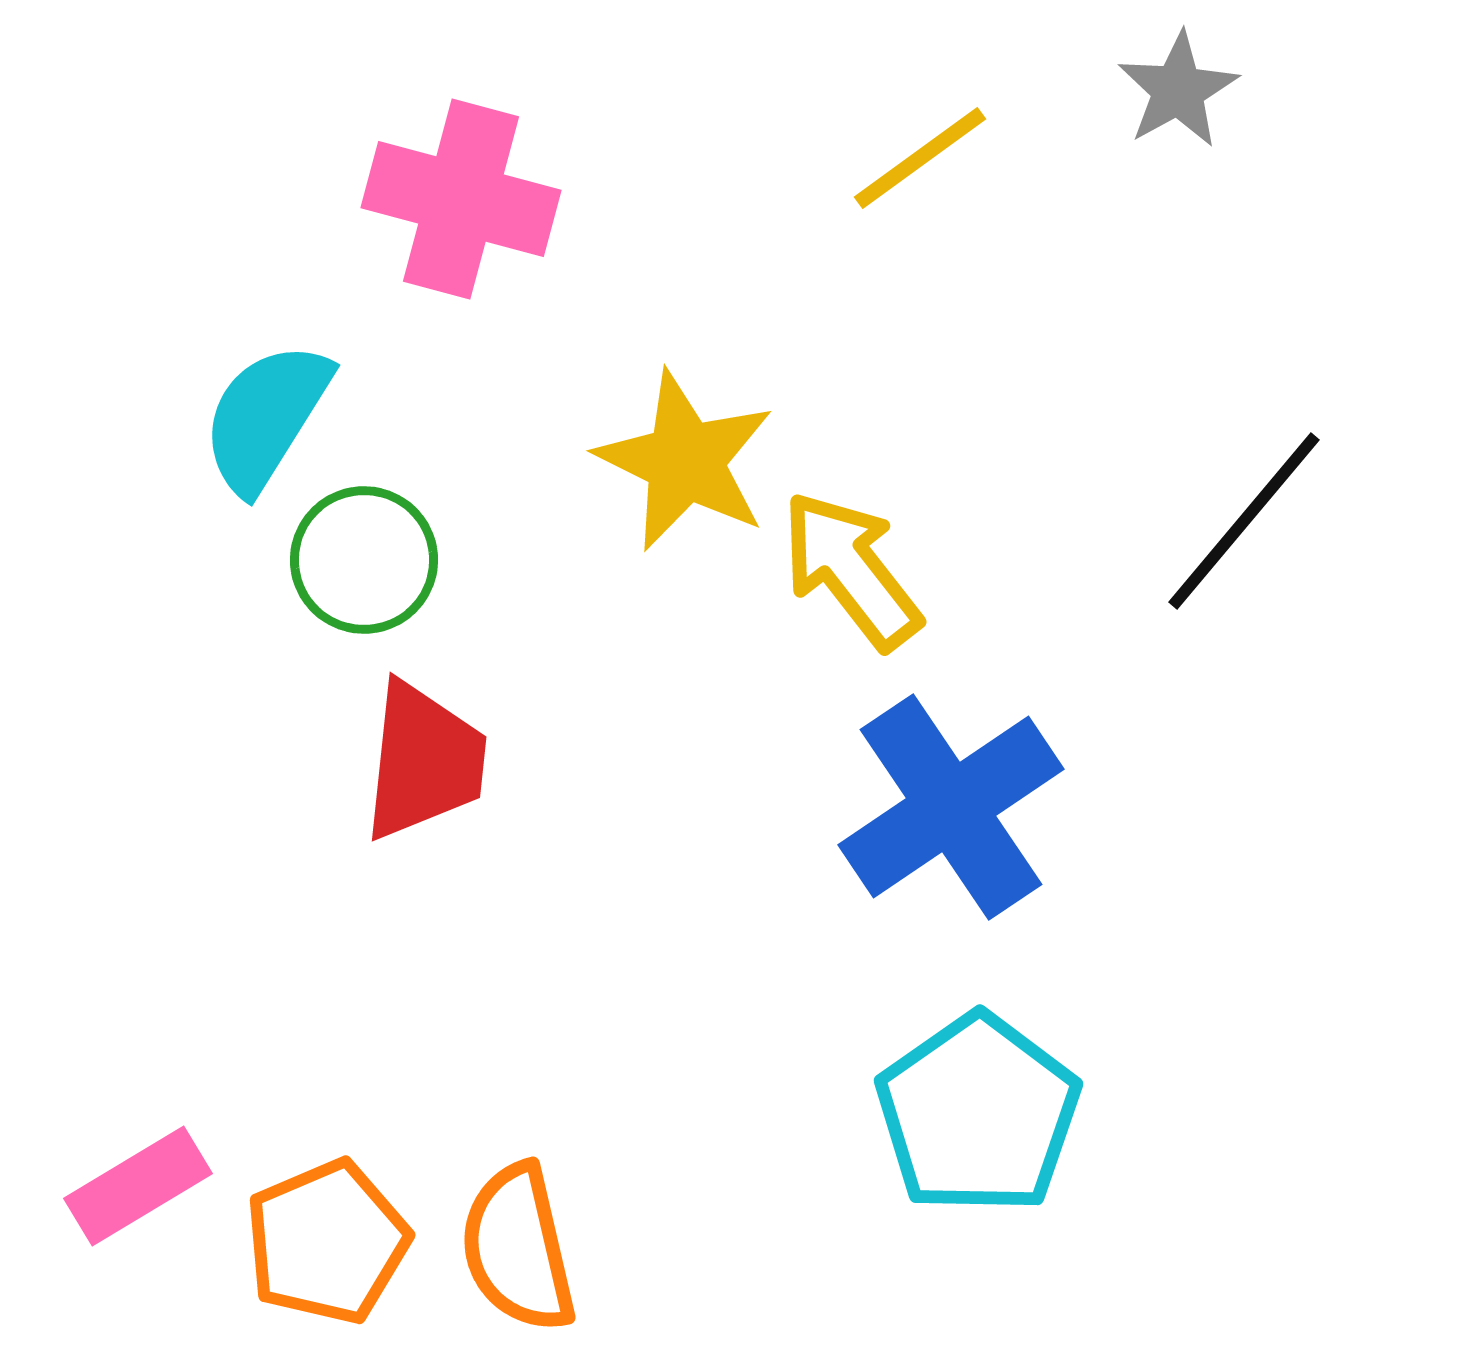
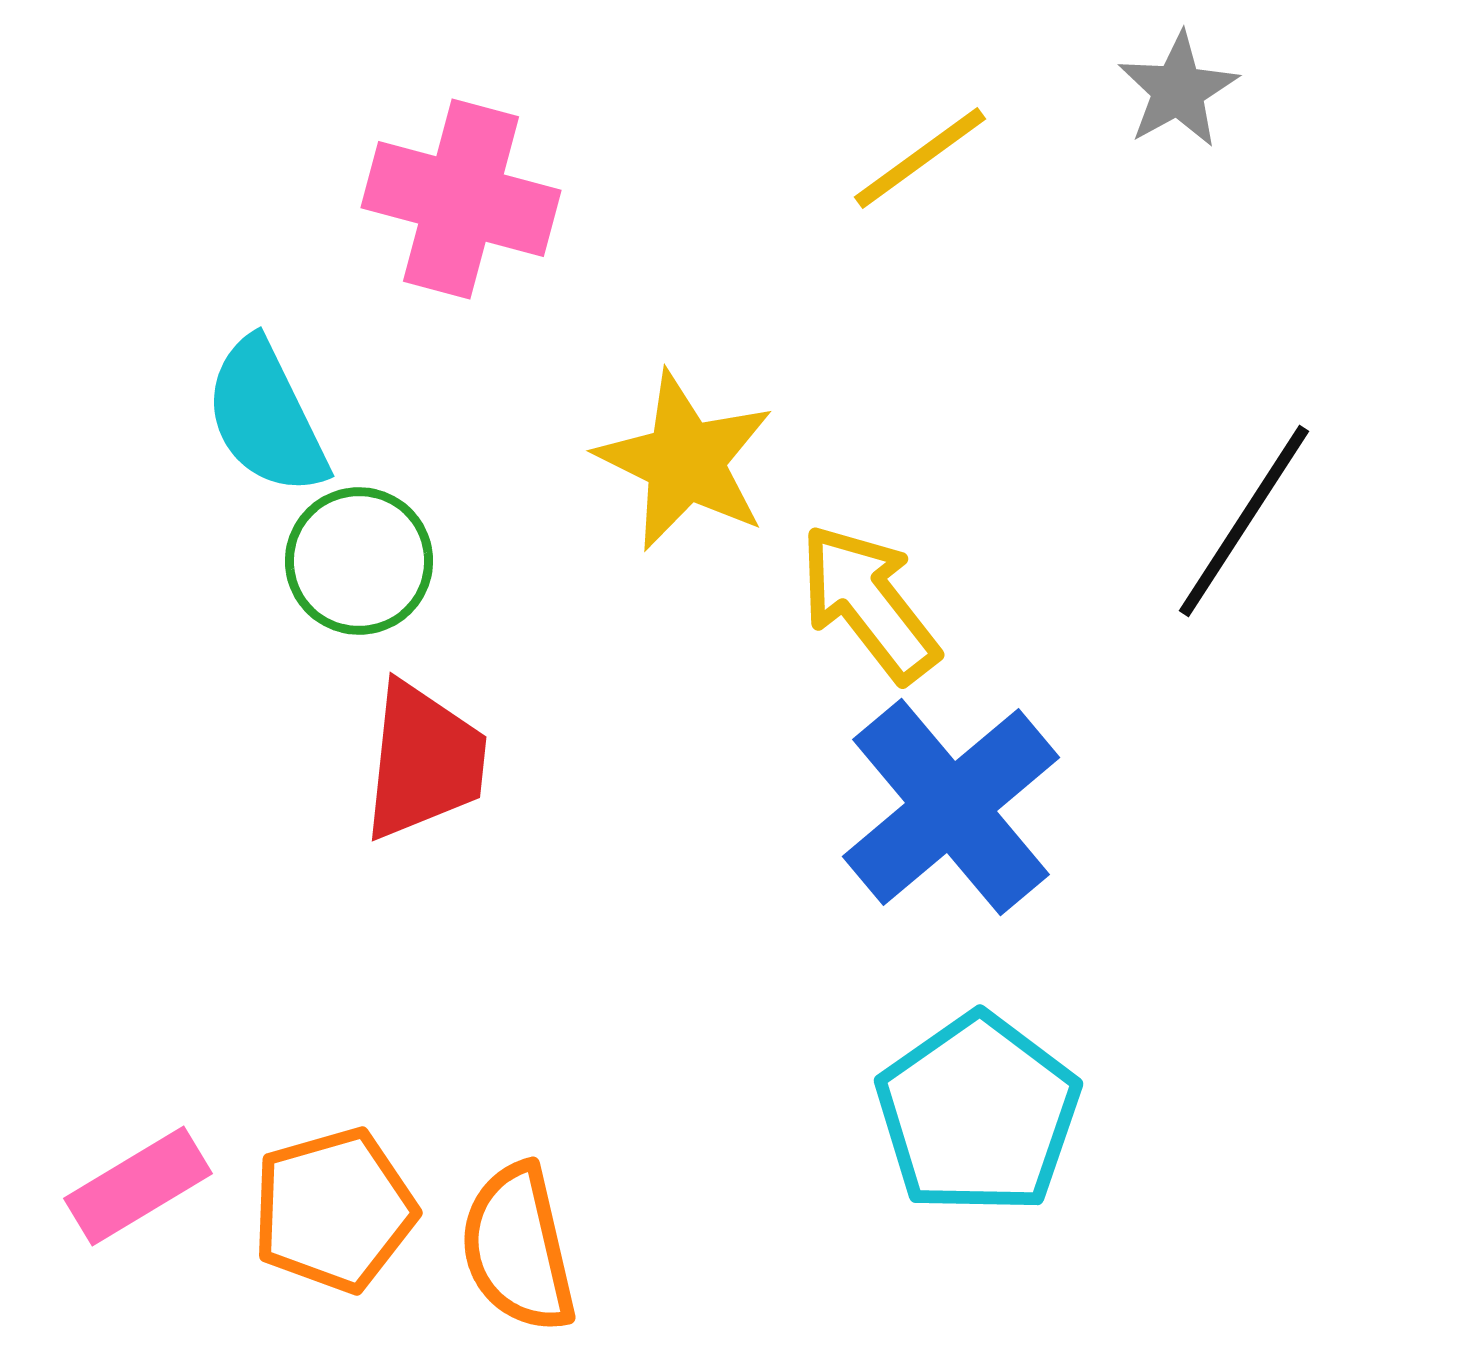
cyan semicircle: rotated 58 degrees counterclockwise
black line: rotated 7 degrees counterclockwise
green circle: moved 5 px left, 1 px down
yellow arrow: moved 18 px right, 33 px down
blue cross: rotated 6 degrees counterclockwise
orange pentagon: moved 7 px right, 32 px up; rotated 7 degrees clockwise
